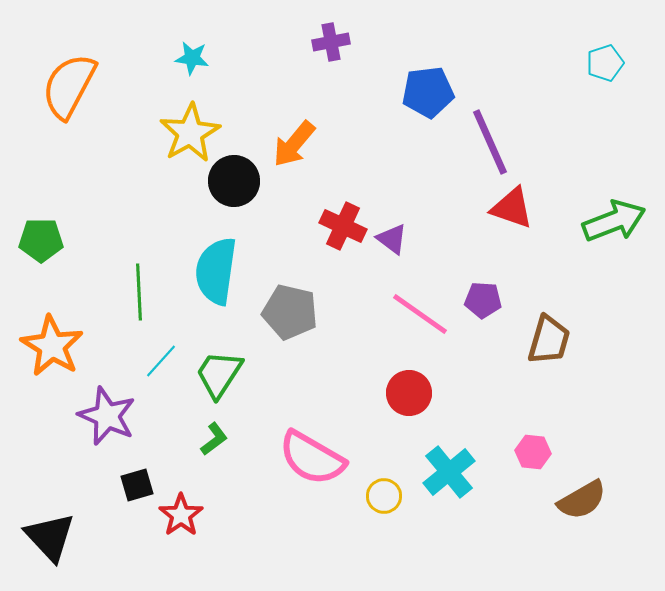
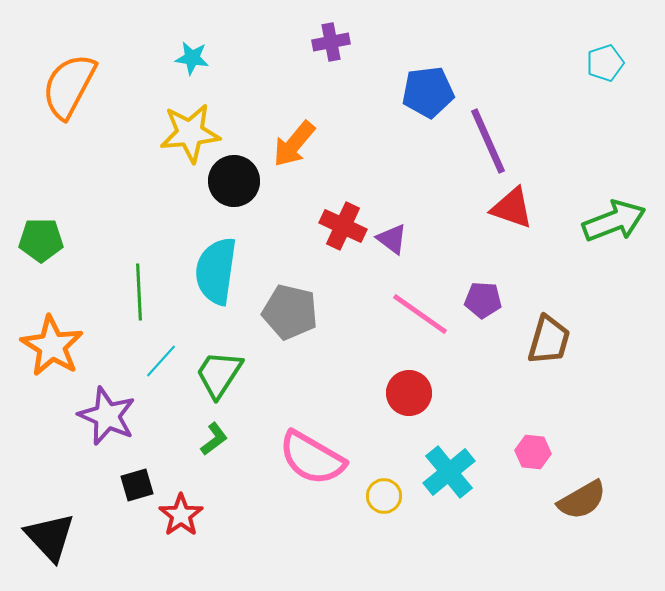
yellow star: rotated 24 degrees clockwise
purple line: moved 2 px left, 1 px up
